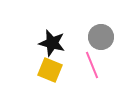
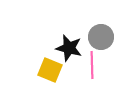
black star: moved 17 px right, 5 px down
pink line: rotated 20 degrees clockwise
